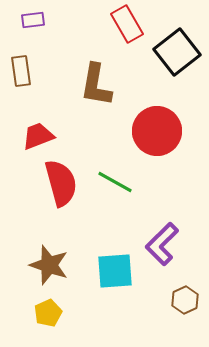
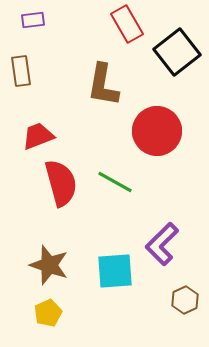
brown L-shape: moved 7 px right
